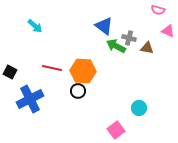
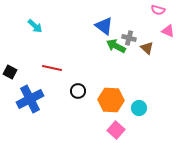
brown triangle: rotated 32 degrees clockwise
orange hexagon: moved 28 px right, 29 px down
pink square: rotated 12 degrees counterclockwise
